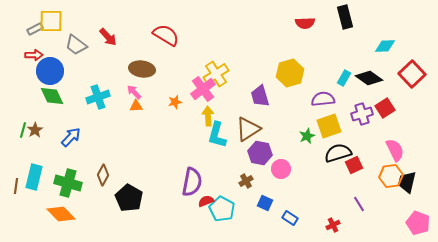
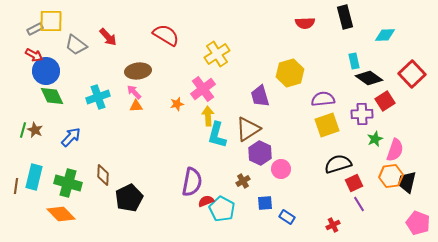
cyan diamond at (385, 46): moved 11 px up
red arrow at (34, 55): rotated 30 degrees clockwise
brown ellipse at (142, 69): moved 4 px left, 2 px down; rotated 15 degrees counterclockwise
blue circle at (50, 71): moved 4 px left
yellow cross at (216, 74): moved 1 px right, 20 px up
cyan rectangle at (344, 78): moved 10 px right, 17 px up; rotated 42 degrees counterclockwise
orange star at (175, 102): moved 2 px right, 2 px down
red square at (385, 108): moved 7 px up
purple cross at (362, 114): rotated 15 degrees clockwise
yellow square at (329, 126): moved 2 px left, 1 px up
brown star at (35, 130): rotated 14 degrees counterclockwise
green star at (307, 136): moved 68 px right, 3 px down
pink semicircle at (395, 150): rotated 45 degrees clockwise
purple hexagon at (260, 153): rotated 15 degrees clockwise
black semicircle at (338, 153): moved 11 px down
red square at (354, 165): moved 18 px down
brown diamond at (103, 175): rotated 25 degrees counterclockwise
brown cross at (246, 181): moved 3 px left
black pentagon at (129, 198): rotated 16 degrees clockwise
blue square at (265, 203): rotated 28 degrees counterclockwise
blue rectangle at (290, 218): moved 3 px left, 1 px up
